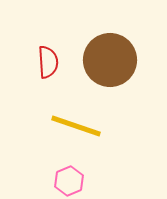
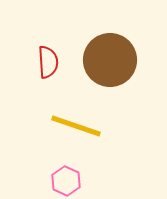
pink hexagon: moved 3 px left; rotated 12 degrees counterclockwise
